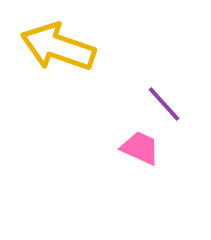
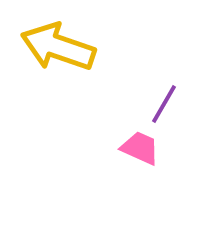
purple line: rotated 72 degrees clockwise
